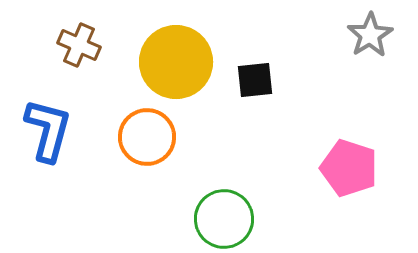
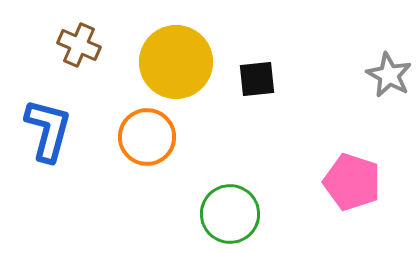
gray star: moved 19 px right, 40 px down; rotated 12 degrees counterclockwise
black square: moved 2 px right, 1 px up
pink pentagon: moved 3 px right, 14 px down
green circle: moved 6 px right, 5 px up
